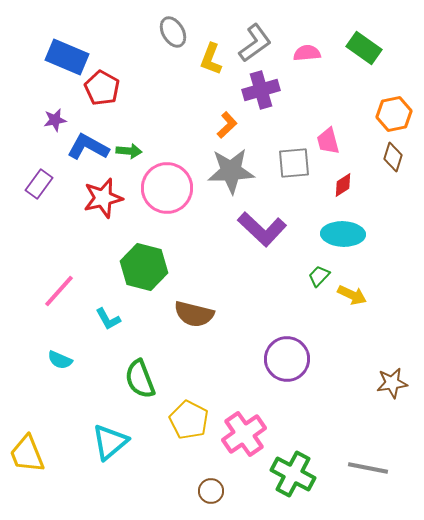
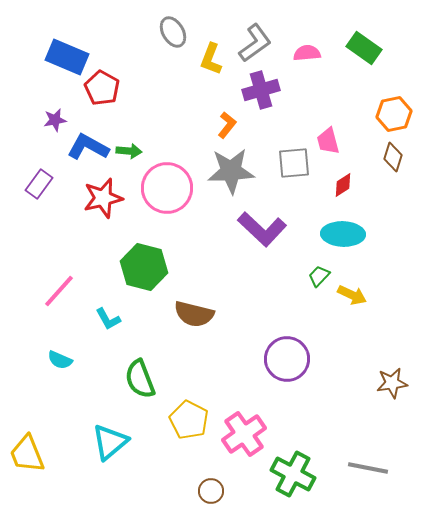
orange L-shape: rotated 8 degrees counterclockwise
